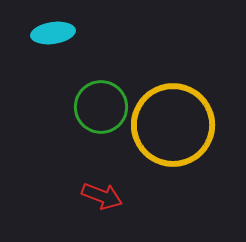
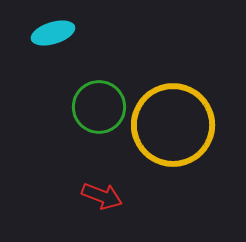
cyan ellipse: rotated 9 degrees counterclockwise
green circle: moved 2 px left
